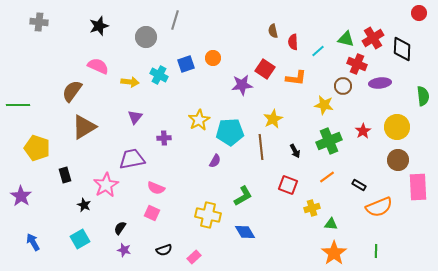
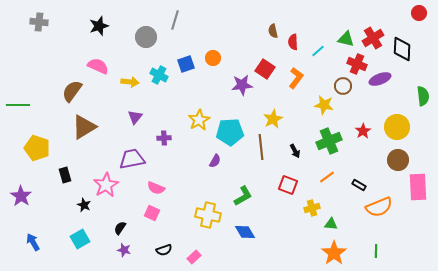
orange L-shape at (296, 78): rotated 60 degrees counterclockwise
purple ellipse at (380, 83): moved 4 px up; rotated 15 degrees counterclockwise
